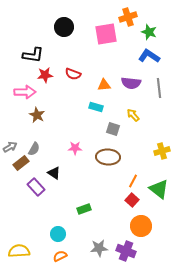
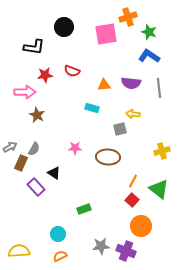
black L-shape: moved 1 px right, 8 px up
red semicircle: moved 1 px left, 3 px up
cyan rectangle: moved 4 px left, 1 px down
yellow arrow: moved 1 px up; rotated 40 degrees counterclockwise
gray square: moved 7 px right; rotated 32 degrees counterclockwise
brown rectangle: rotated 28 degrees counterclockwise
gray star: moved 2 px right, 2 px up
